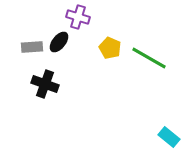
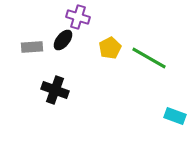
black ellipse: moved 4 px right, 2 px up
yellow pentagon: rotated 20 degrees clockwise
black cross: moved 10 px right, 6 px down
cyan rectangle: moved 6 px right, 21 px up; rotated 20 degrees counterclockwise
